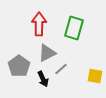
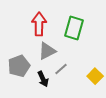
gray triangle: moved 2 px up
gray pentagon: rotated 15 degrees clockwise
yellow square: rotated 35 degrees clockwise
